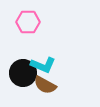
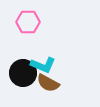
brown semicircle: moved 3 px right, 2 px up
